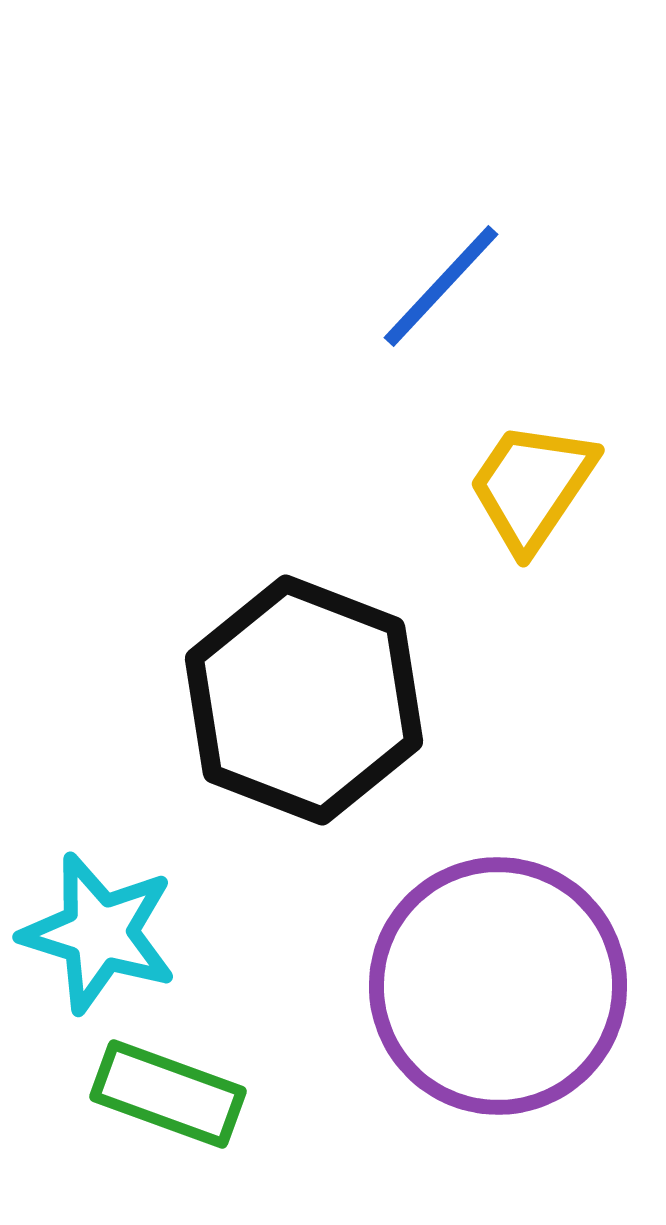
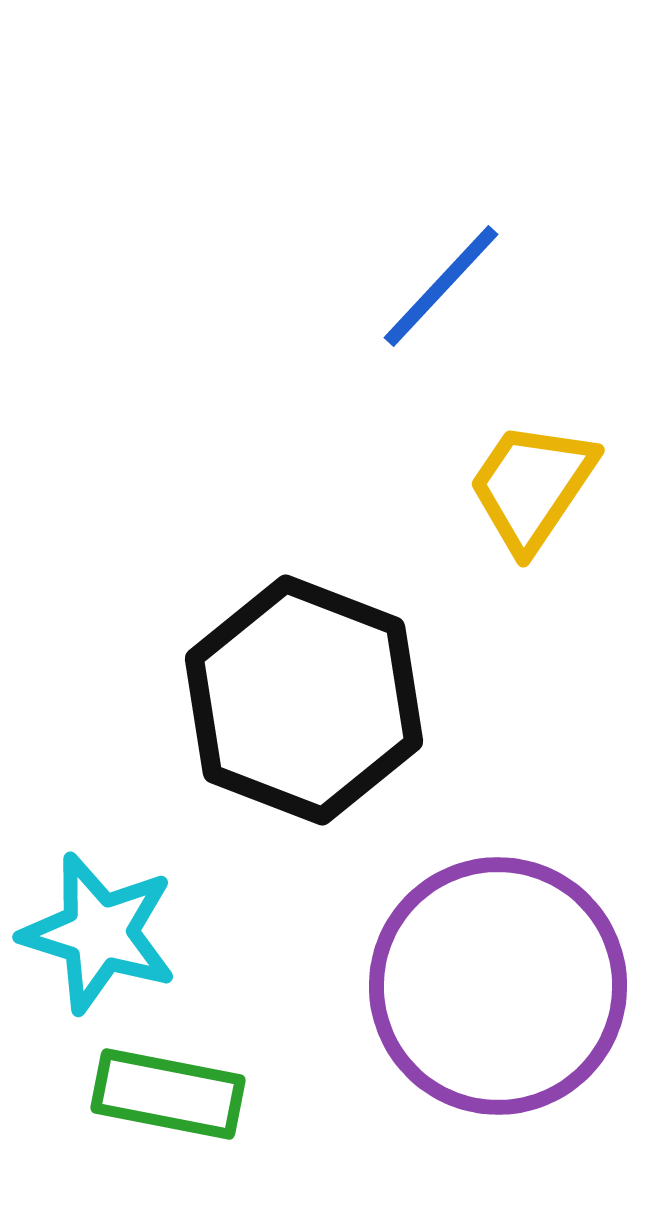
green rectangle: rotated 9 degrees counterclockwise
